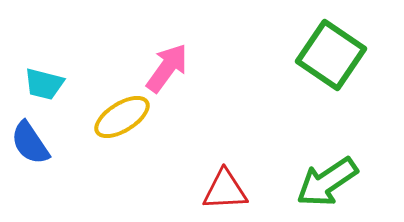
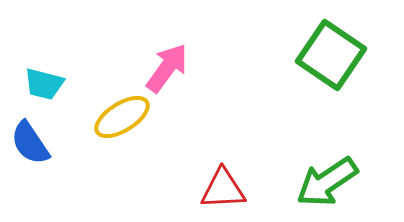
red triangle: moved 2 px left, 1 px up
